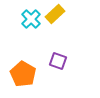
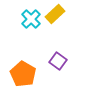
purple square: rotated 18 degrees clockwise
